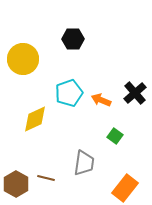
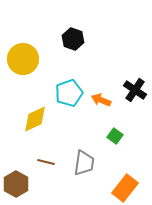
black hexagon: rotated 20 degrees clockwise
black cross: moved 3 px up; rotated 15 degrees counterclockwise
brown line: moved 16 px up
